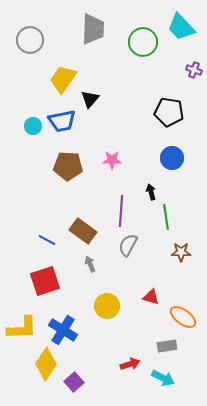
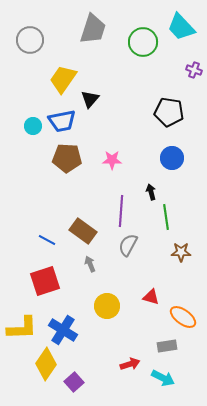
gray trapezoid: rotated 16 degrees clockwise
brown pentagon: moved 1 px left, 8 px up
